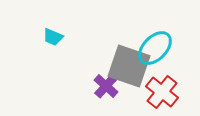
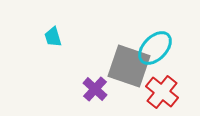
cyan trapezoid: rotated 50 degrees clockwise
purple cross: moved 11 px left, 3 px down
